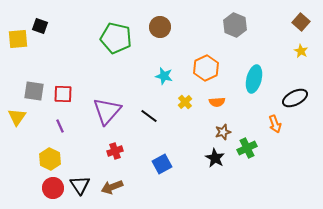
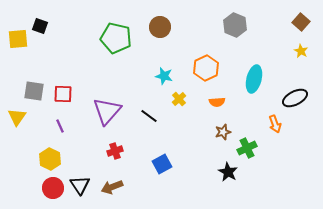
yellow cross: moved 6 px left, 3 px up
black star: moved 13 px right, 14 px down
